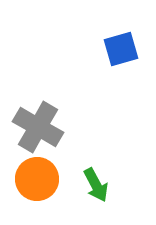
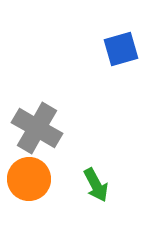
gray cross: moved 1 px left, 1 px down
orange circle: moved 8 px left
